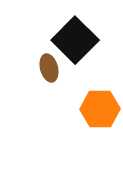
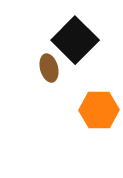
orange hexagon: moved 1 px left, 1 px down
